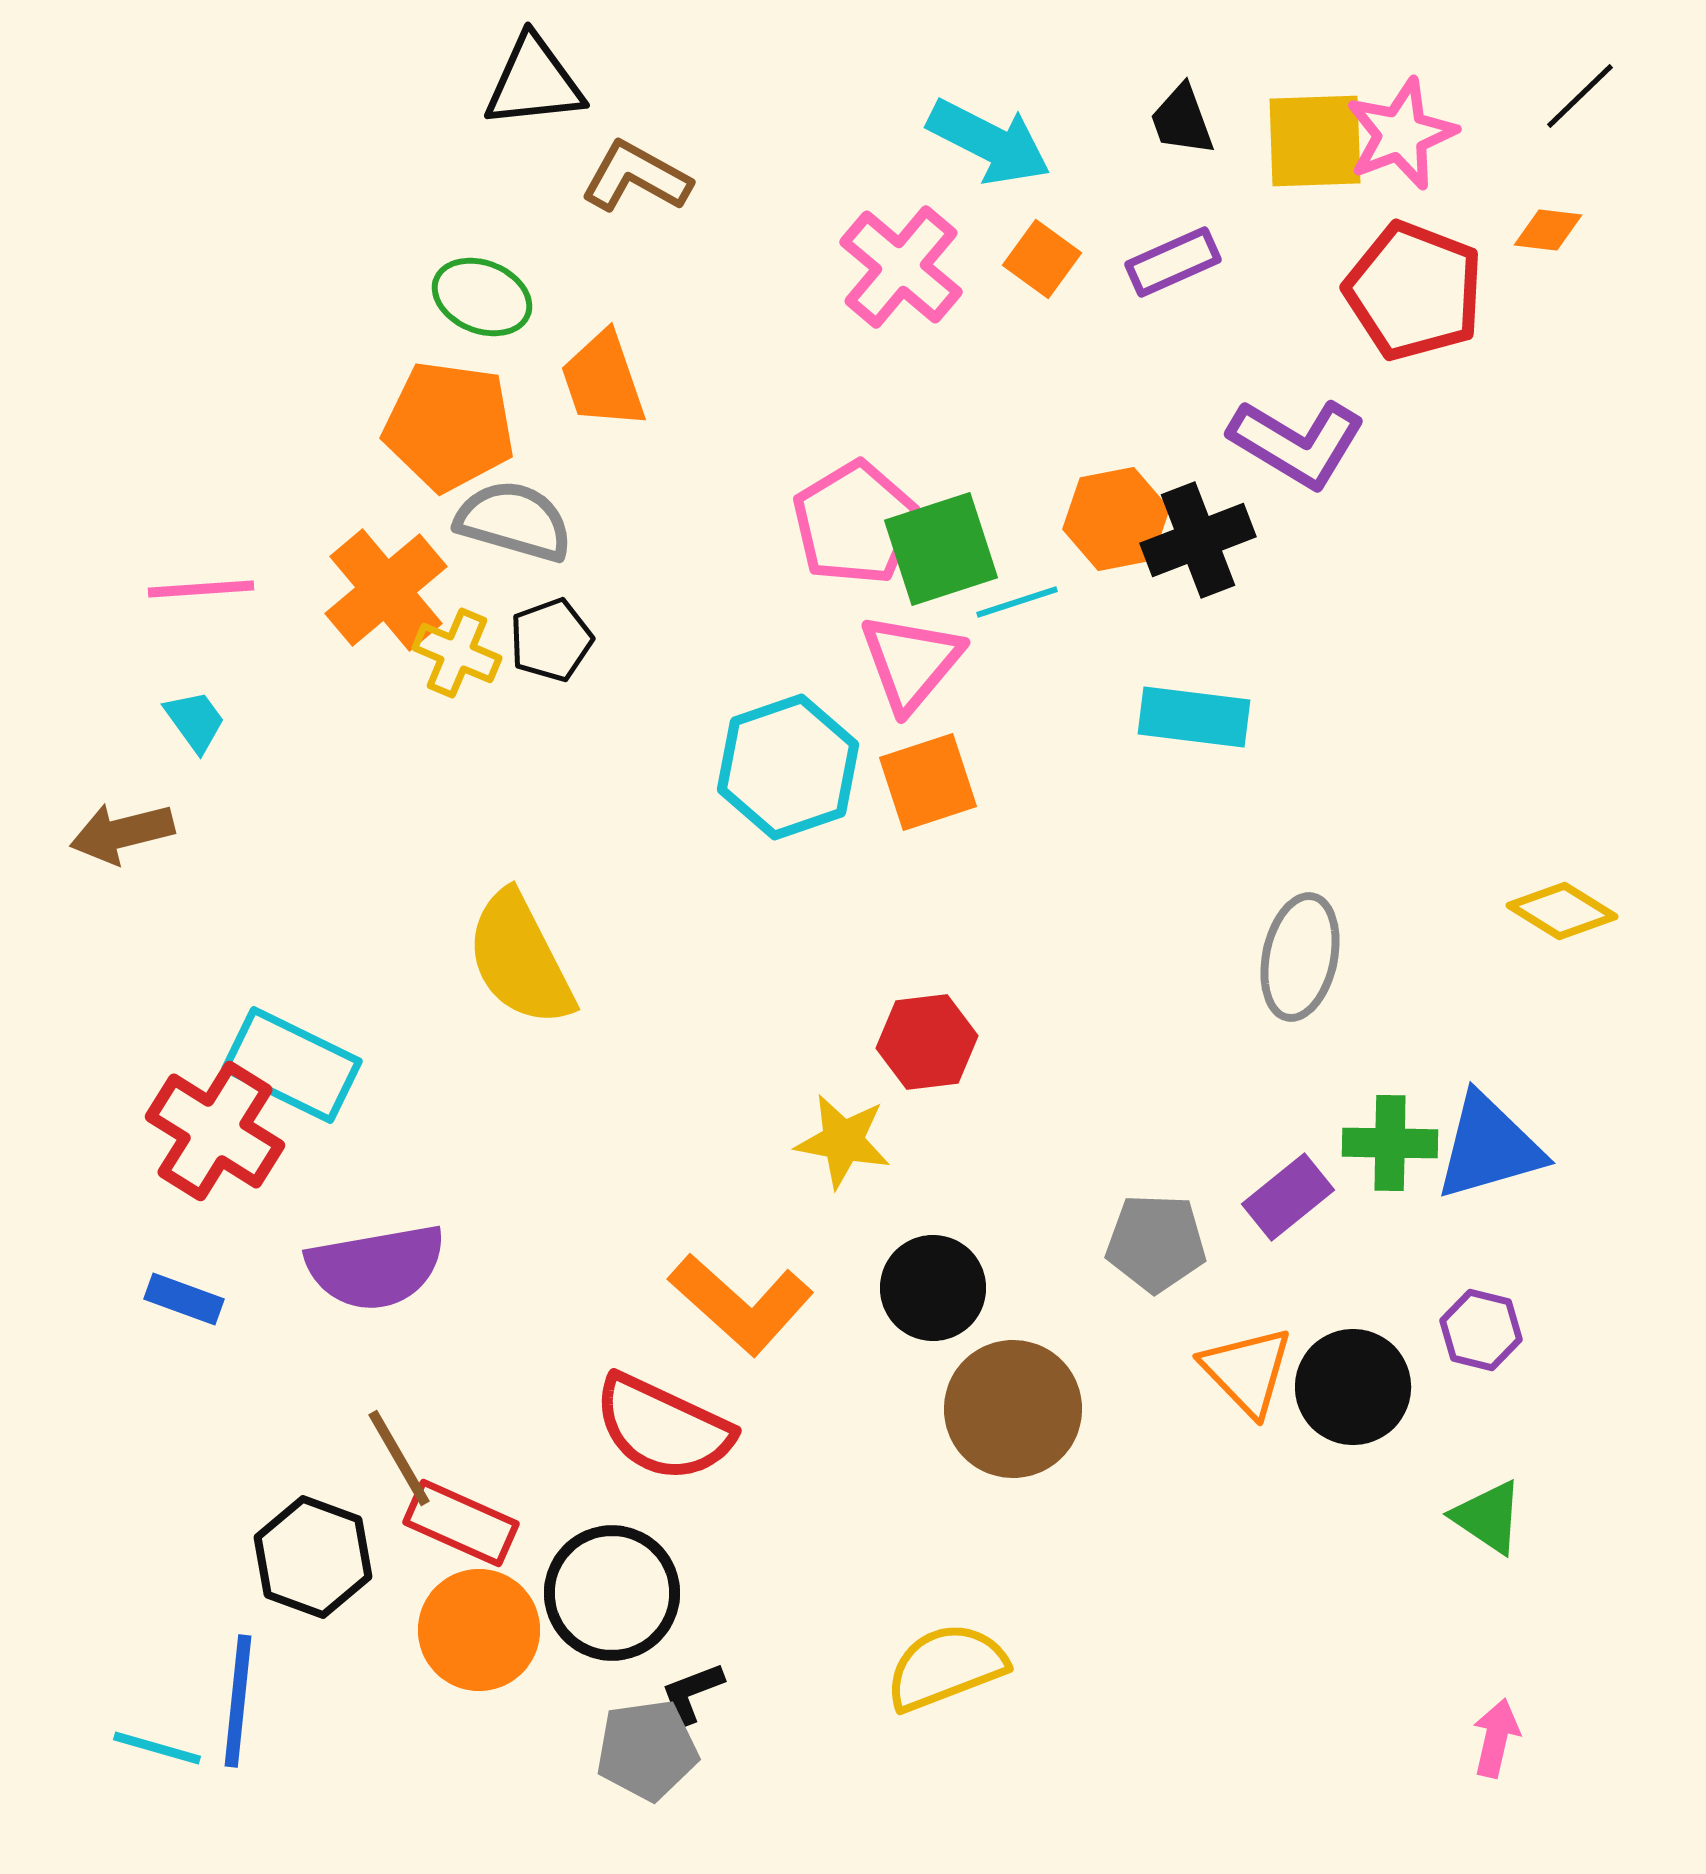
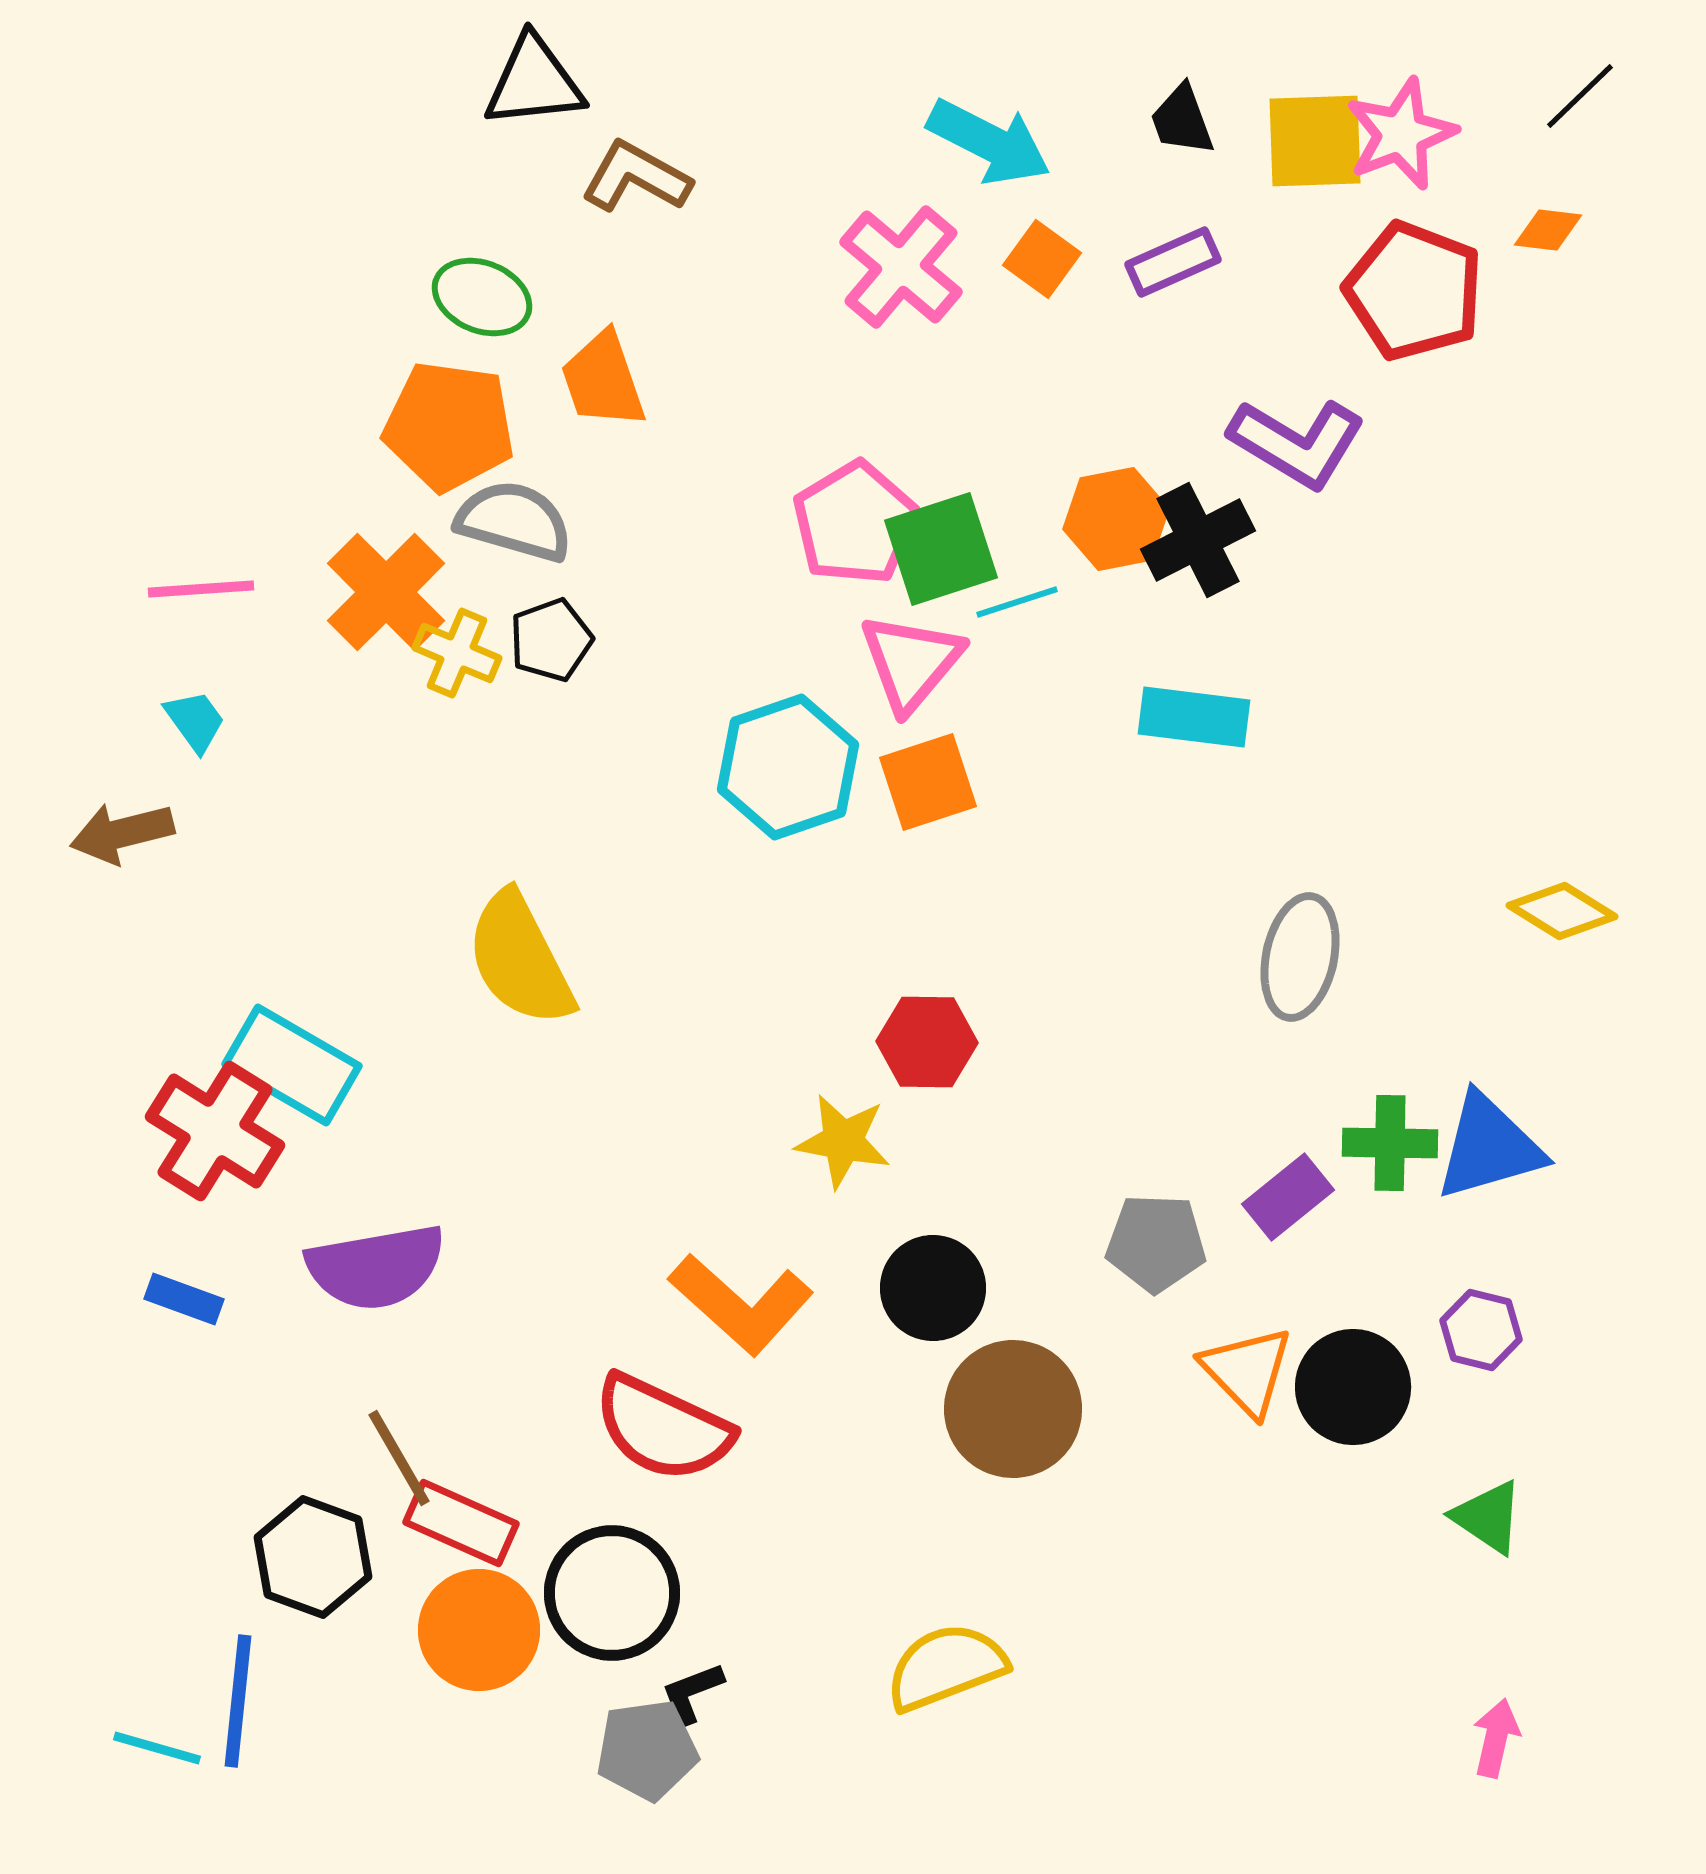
black cross at (1198, 540): rotated 6 degrees counterclockwise
orange cross at (386, 590): moved 2 px down; rotated 5 degrees counterclockwise
red hexagon at (927, 1042): rotated 8 degrees clockwise
cyan rectangle at (292, 1065): rotated 4 degrees clockwise
